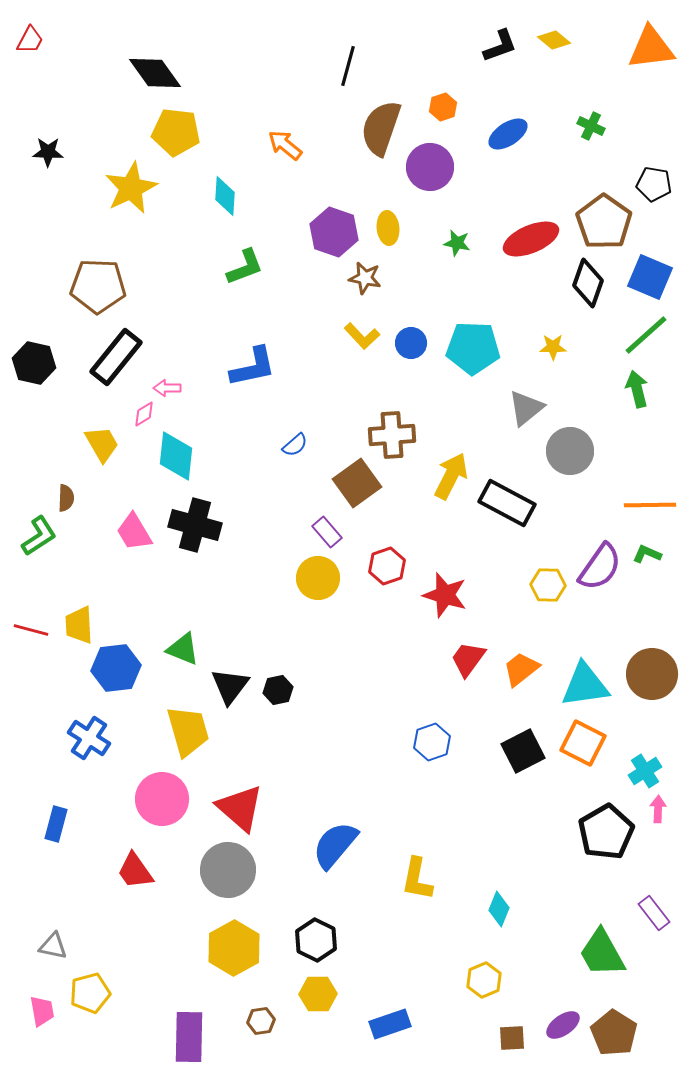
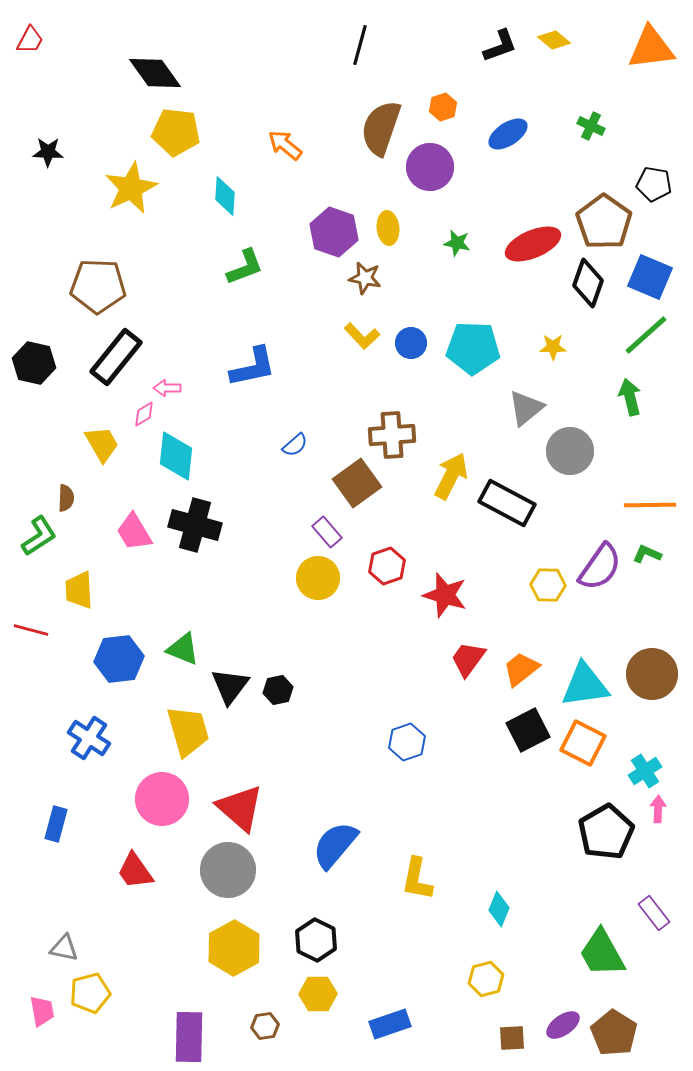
black line at (348, 66): moved 12 px right, 21 px up
red ellipse at (531, 239): moved 2 px right, 5 px down
green arrow at (637, 389): moved 7 px left, 8 px down
yellow trapezoid at (79, 625): moved 35 px up
blue hexagon at (116, 668): moved 3 px right, 9 px up
blue hexagon at (432, 742): moved 25 px left
black square at (523, 751): moved 5 px right, 21 px up
gray triangle at (53, 946): moved 11 px right, 2 px down
yellow hexagon at (484, 980): moved 2 px right, 1 px up; rotated 8 degrees clockwise
brown hexagon at (261, 1021): moved 4 px right, 5 px down
